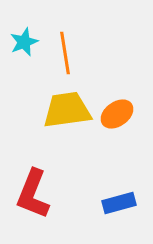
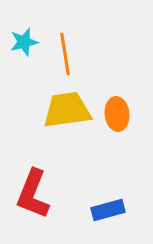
cyan star: rotated 8 degrees clockwise
orange line: moved 1 px down
orange ellipse: rotated 60 degrees counterclockwise
blue rectangle: moved 11 px left, 7 px down
